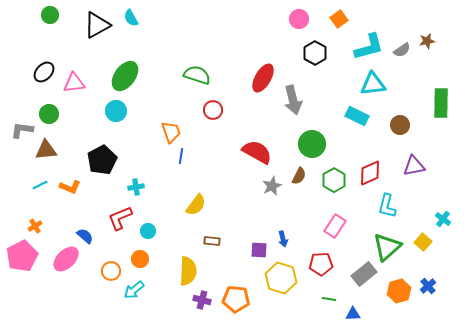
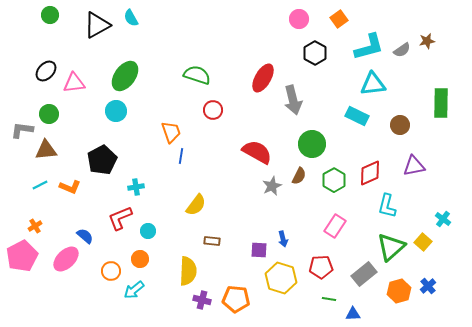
black ellipse at (44, 72): moved 2 px right, 1 px up
green triangle at (387, 247): moved 4 px right
red pentagon at (321, 264): moved 3 px down
